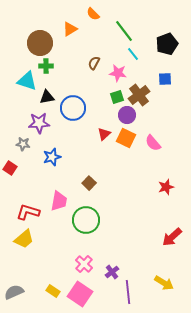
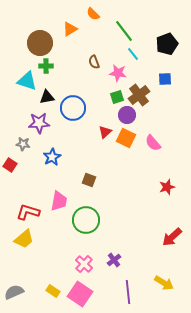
brown semicircle: moved 1 px up; rotated 48 degrees counterclockwise
red triangle: moved 1 px right, 2 px up
blue star: rotated 12 degrees counterclockwise
red square: moved 3 px up
brown square: moved 3 px up; rotated 24 degrees counterclockwise
red star: moved 1 px right
purple cross: moved 2 px right, 12 px up
